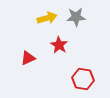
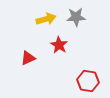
yellow arrow: moved 1 px left, 1 px down
red hexagon: moved 5 px right, 2 px down
